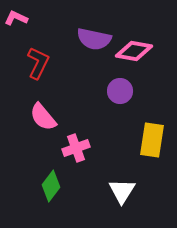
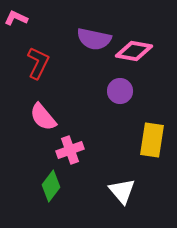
pink cross: moved 6 px left, 2 px down
white triangle: rotated 12 degrees counterclockwise
